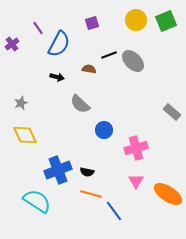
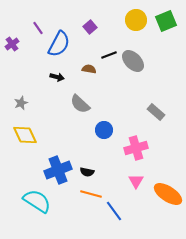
purple square: moved 2 px left, 4 px down; rotated 24 degrees counterclockwise
gray rectangle: moved 16 px left
